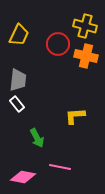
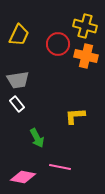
gray trapezoid: rotated 75 degrees clockwise
